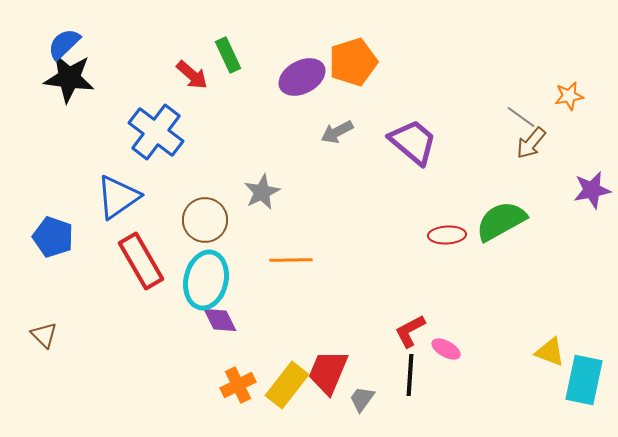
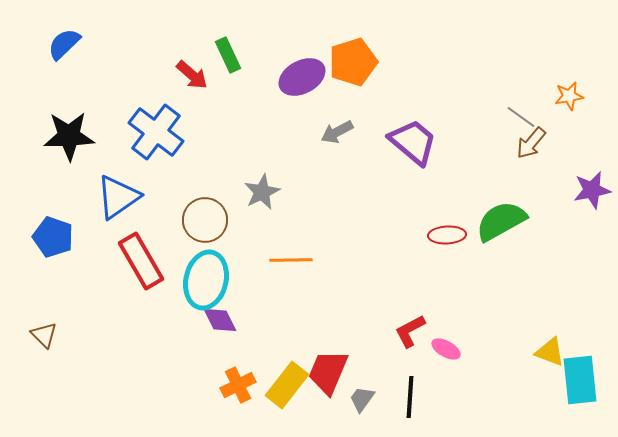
black star: moved 58 px down; rotated 9 degrees counterclockwise
black line: moved 22 px down
cyan rectangle: moved 4 px left; rotated 18 degrees counterclockwise
